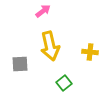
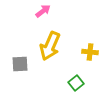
yellow arrow: rotated 36 degrees clockwise
green square: moved 12 px right
